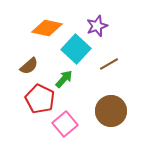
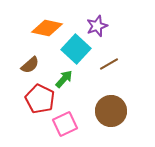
brown semicircle: moved 1 px right, 1 px up
pink square: rotated 15 degrees clockwise
